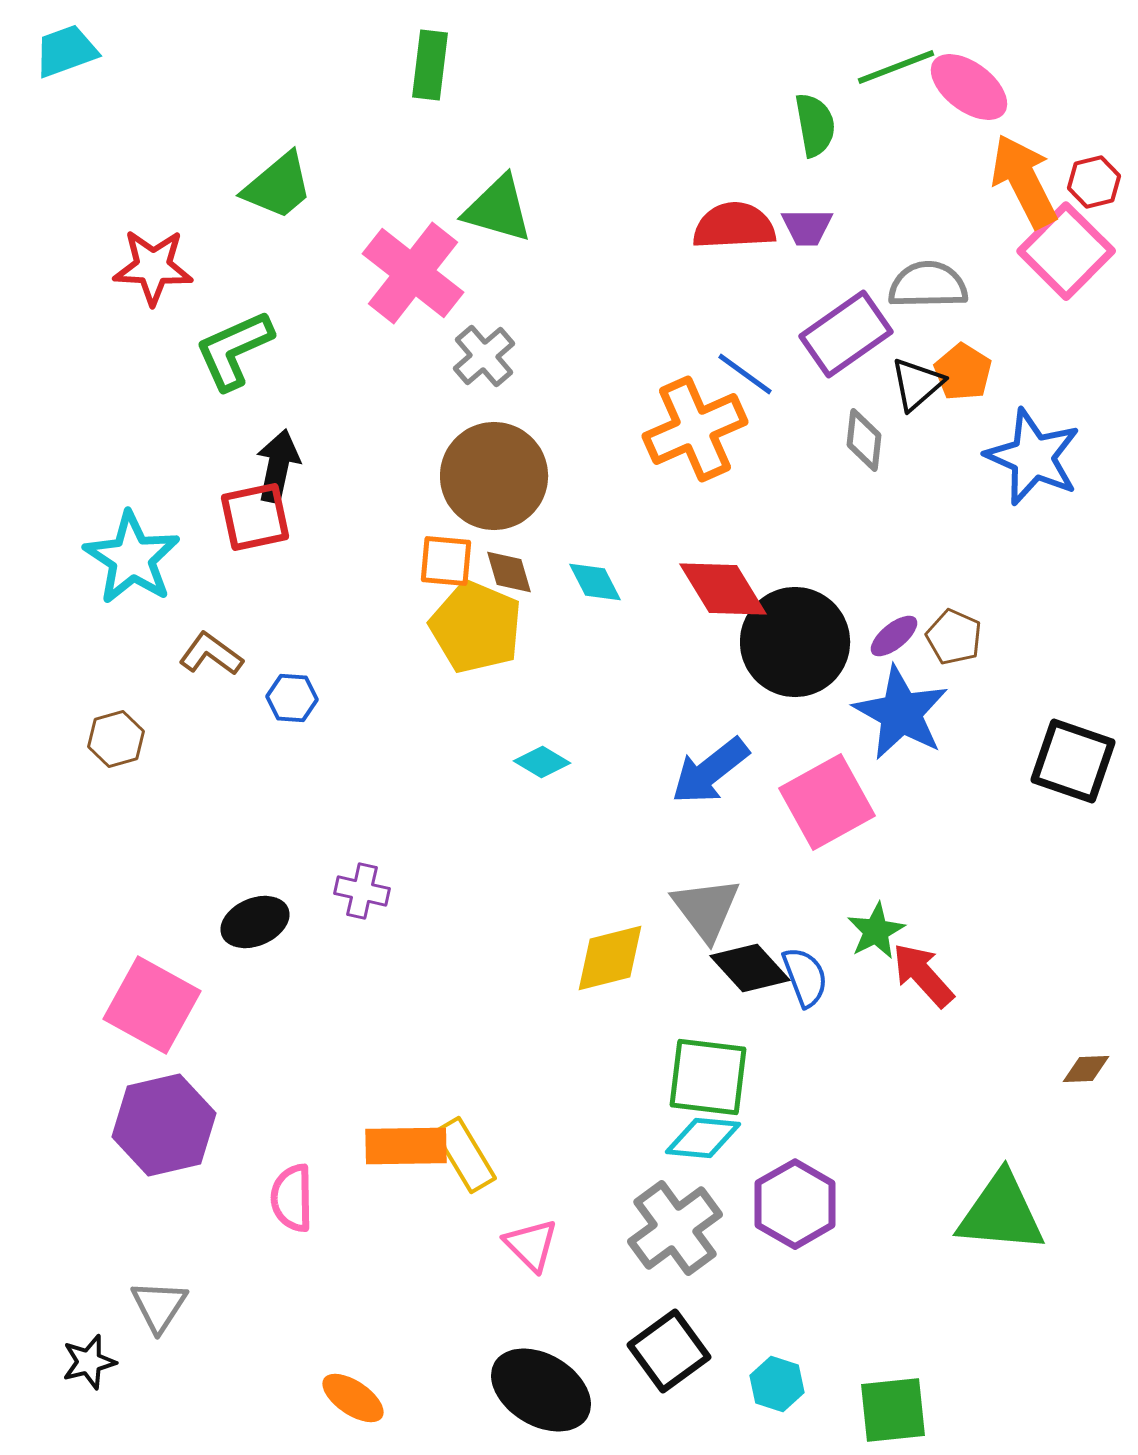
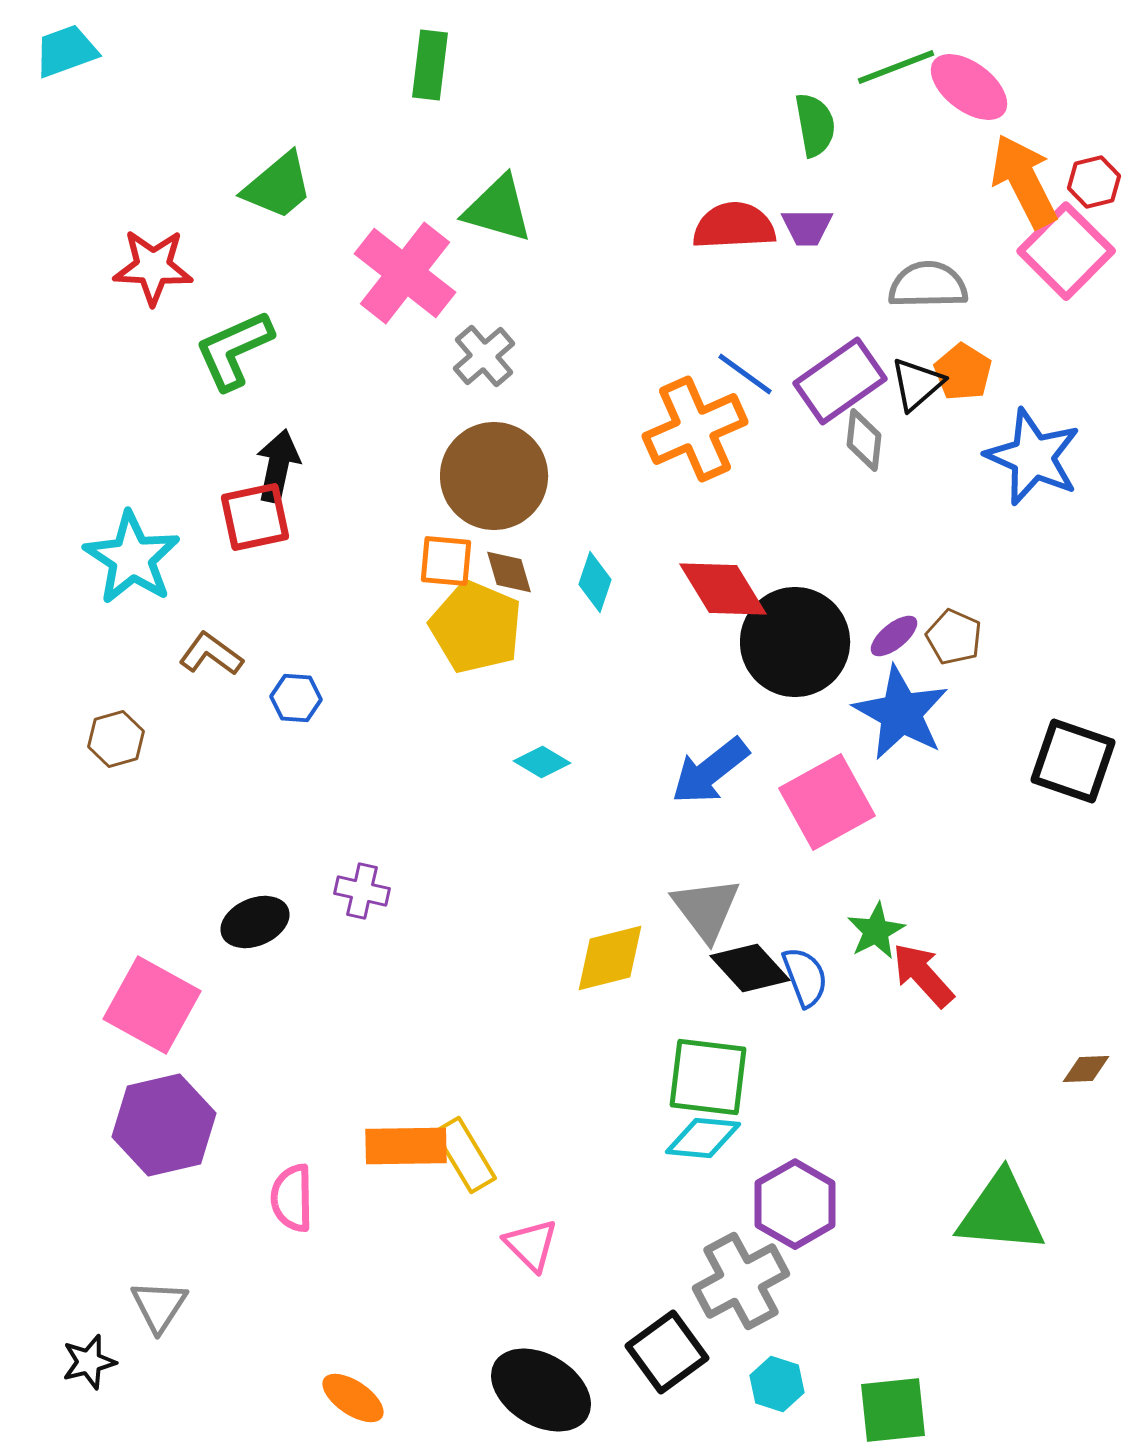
pink cross at (413, 273): moved 8 px left
purple rectangle at (846, 334): moved 6 px left, 47 px down
cyan diamond at (595, 582): rotated 46 degrees clockwise
blue hexagon at (292, 698): moved 4 px right
gray cross at (675, 1228): moved 66 px right, 53 px down; rotated 8 degrees clockwise
black square at (669, 1351): moved 2 px left, 1 px down
